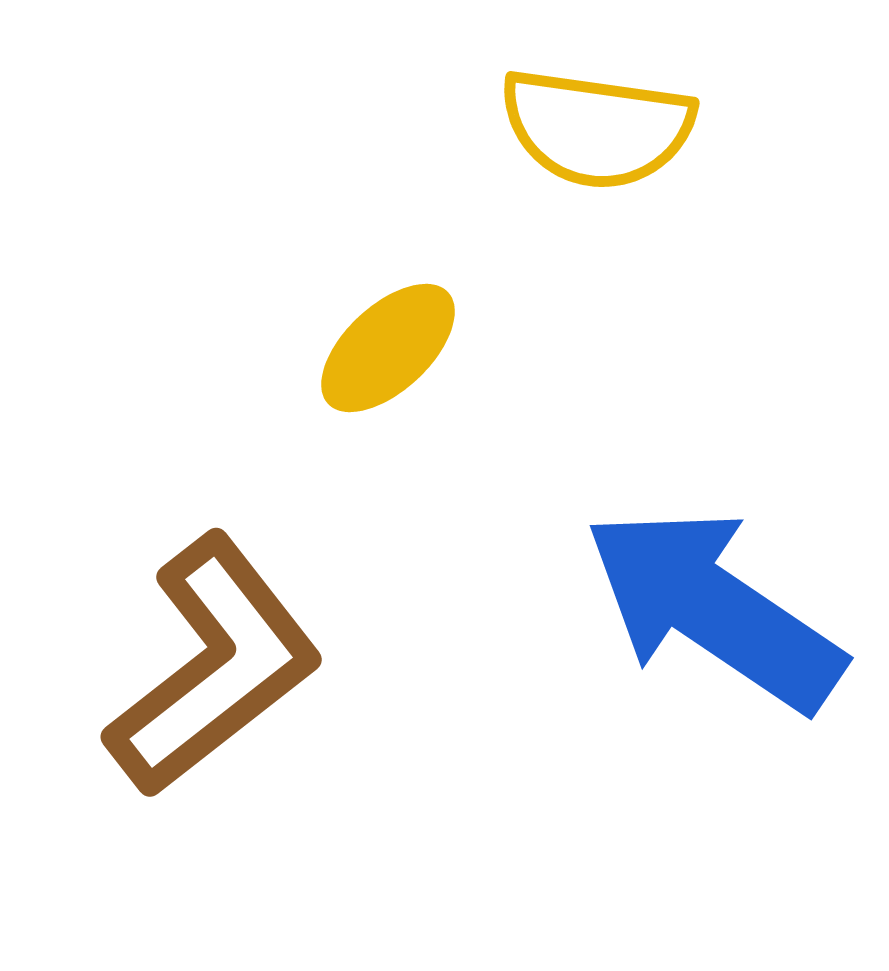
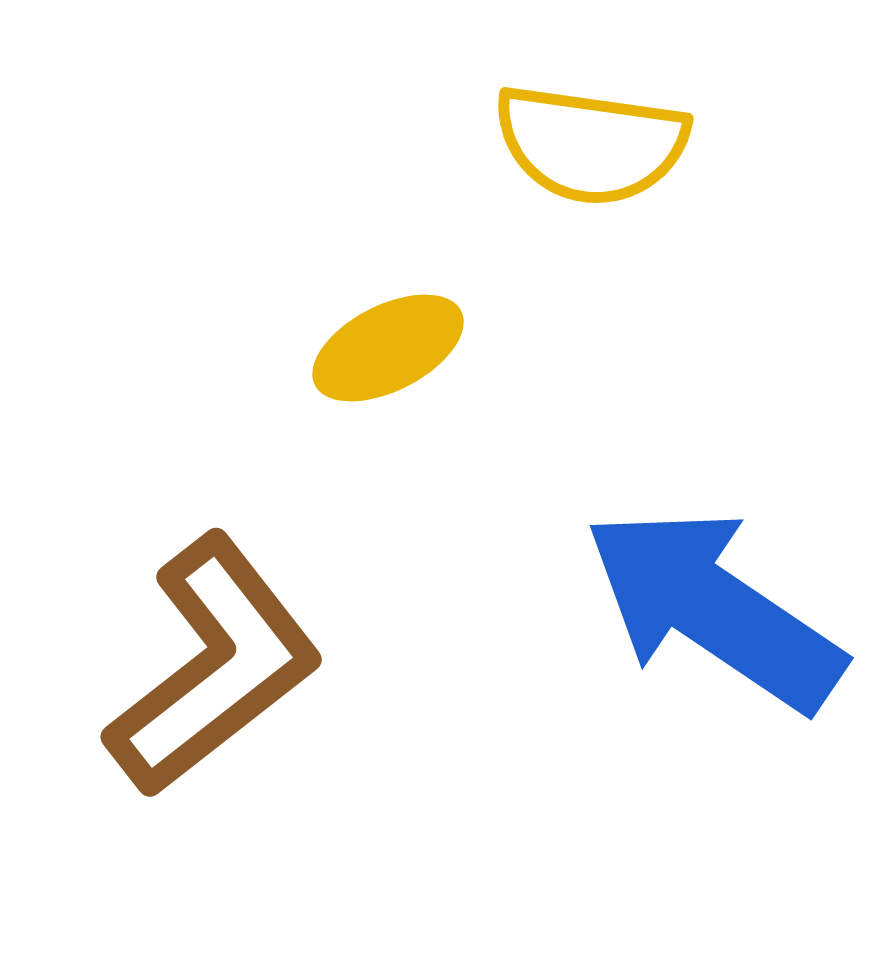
yellow semicircle: moved 6 px left, 16 px down
yellow ellipse: rotated 16 degrees clockwise
